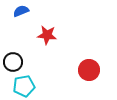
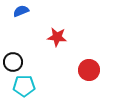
red star: moved 10 px right, 2 px down
cyan pentagon: rotated 10 degrees clockwise
